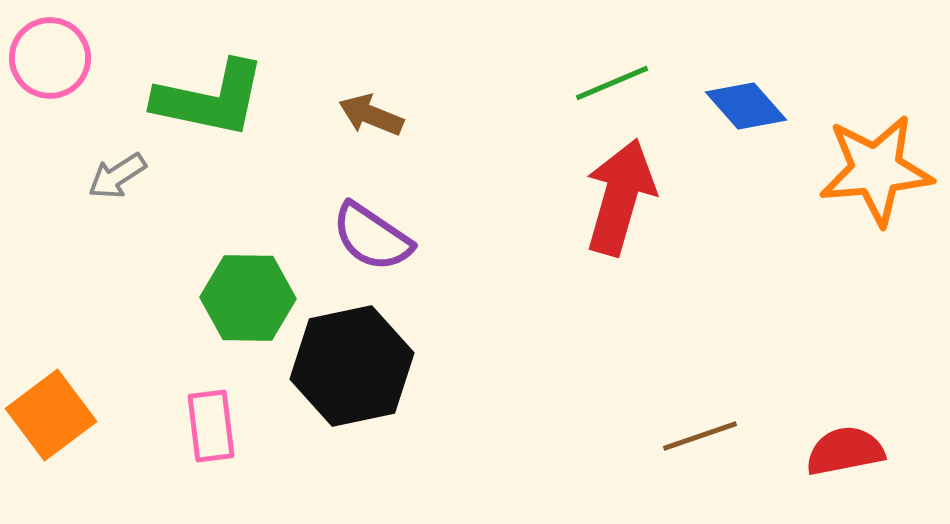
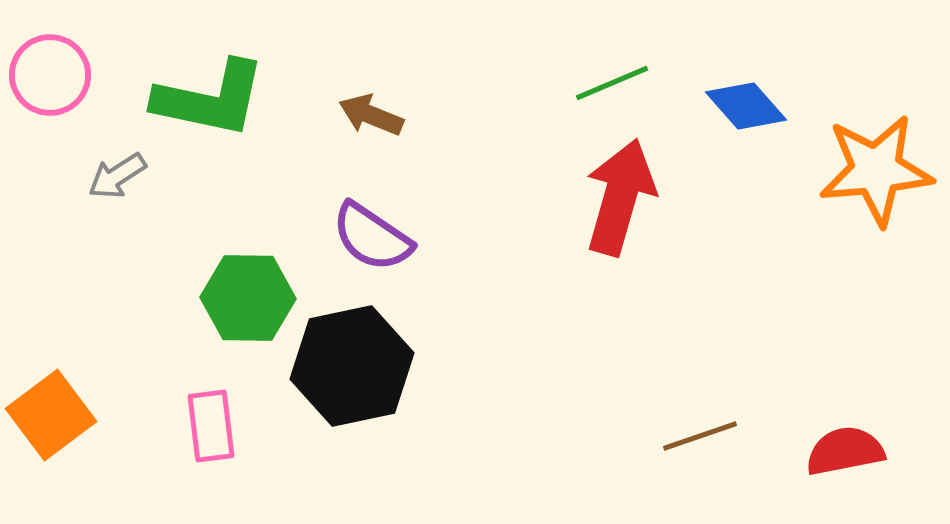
pink circle: moved 17 px down
